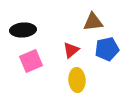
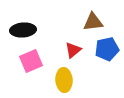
red triangle: moved 2 px right
yellow ellipse: moved 13 px left
